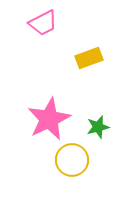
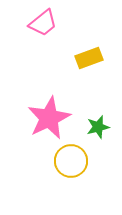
pink trapezoid: rotated 12 degrees counterclockwise
pink star: moved 1 px up
yellow circle: moved 1 px left, 1 px down
